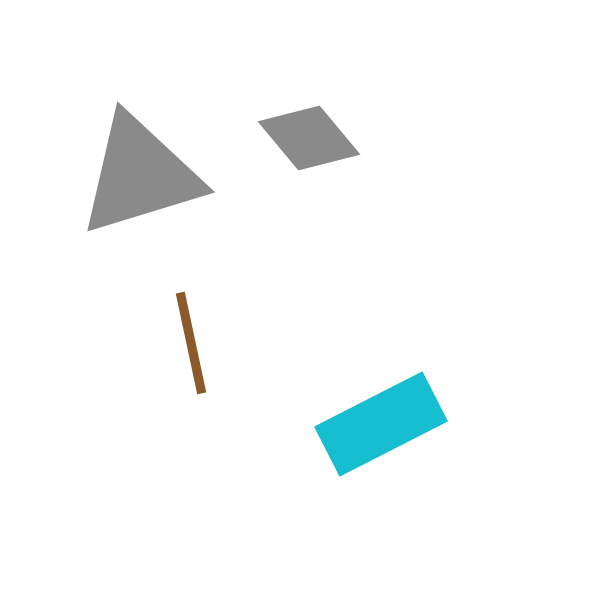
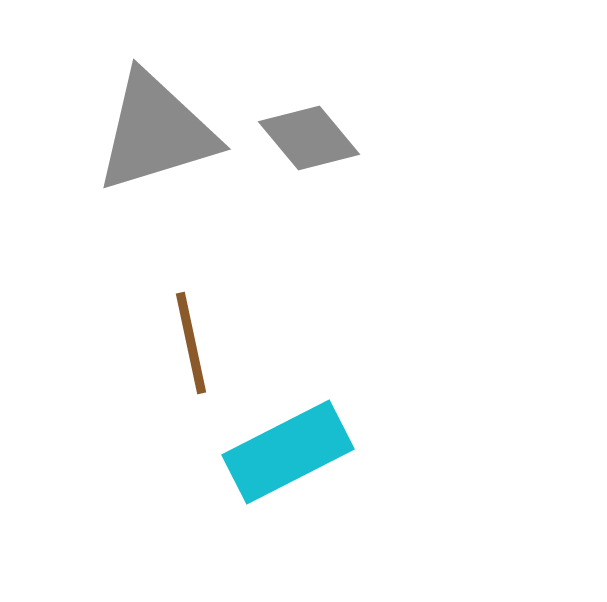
gray triangle: moved 16 px right, 43 px up
cyan rectangle: moved 93 px left, 28 px down
